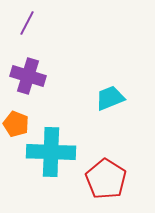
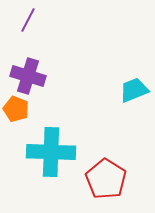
purple line: moved 1 px right, 3 px up
cyan trapezoid: moved 24 px right, 8 px up
orange pentagon: moved 15 px up
